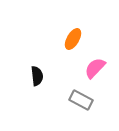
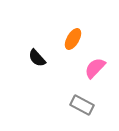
black semicircle: moved 18 px up; rotated 144 degrees clockwise
gray rectangle: moved 1 px right, 5 px down
